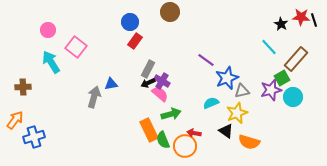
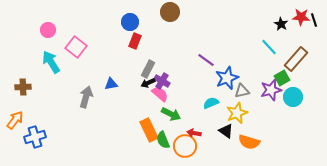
red rectangle: rotated 14 degrees counterclockwise
gray arrow: moved 8 px left
green arrow: rotated 42 degrees clockwise
blue cross: moved 1 px right
